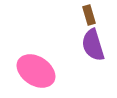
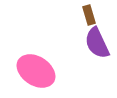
purple semicircle: moved 4 px right, 2 px up; rotated 8 degrees counterclockwise
